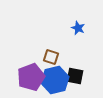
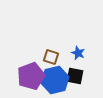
blue star: moved 25 px down
purple pentagon: moved 1 px up
